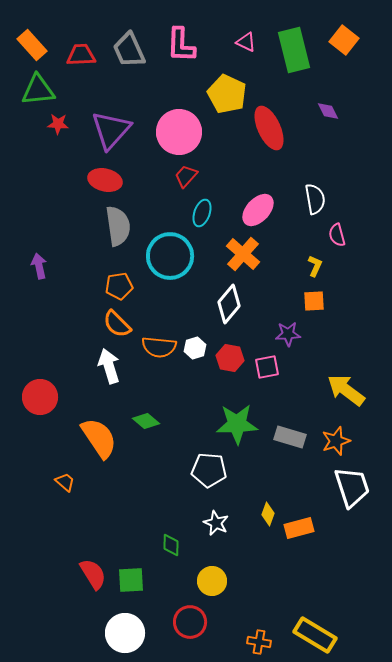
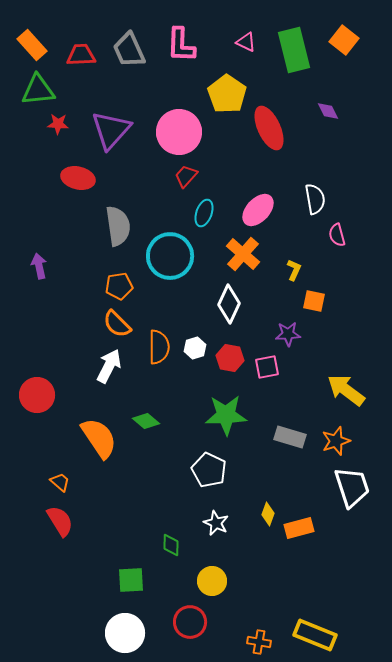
yellow pentagon at (227, 94): rotated 9 degrees clockwise
red ellipse at (105, 180): moved 27 px left, 2 px up
cyan ellipse at (202, 213): moved 2 px right
yellow L-shape at (315, 266): moved 21 px left, 4 px down
orange square at (314, 301): rotated 15 degrees clockwise
white diamond at (229, 304): rotated 15 degrees counterclockwise
orange semicircle at (159, 347): rotated 96 degrees counterclockwise
white arrow at (109, 366): rotated 44 degrees clockwise
red circle at (40, 397): moved 3 px left, 2 px up
green star at (237, 424): moved 11 px left, 9 px up
white pentagon at (209, 470): rotated 20 degrees clockwise
orange trapezoid at (65, 482): moved 5 px left
red semicircle at (93, 574): moved 33 px left, 53 px up
yellow rectangle at (315, 635): rotated 9 degrees counterclockwise
